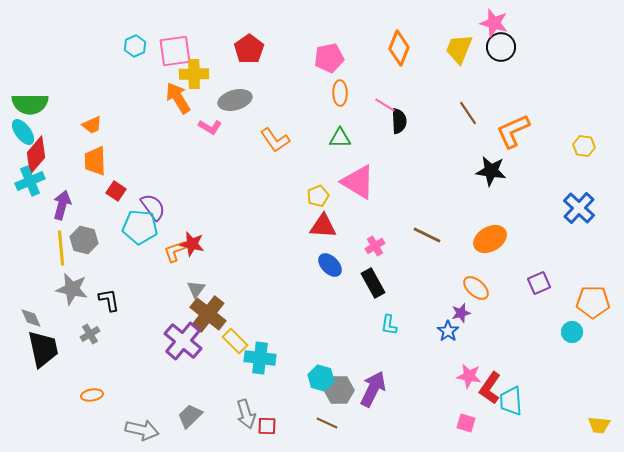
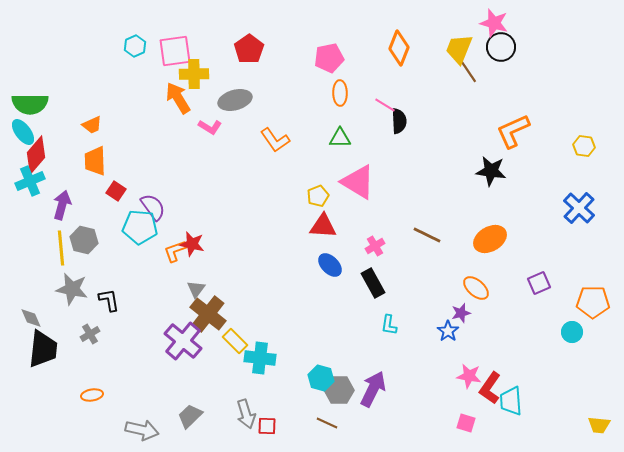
brown line at (468, 113): moved 42 px up
black trapezoid at (43, 349): rotated 18 degrees clockwise
